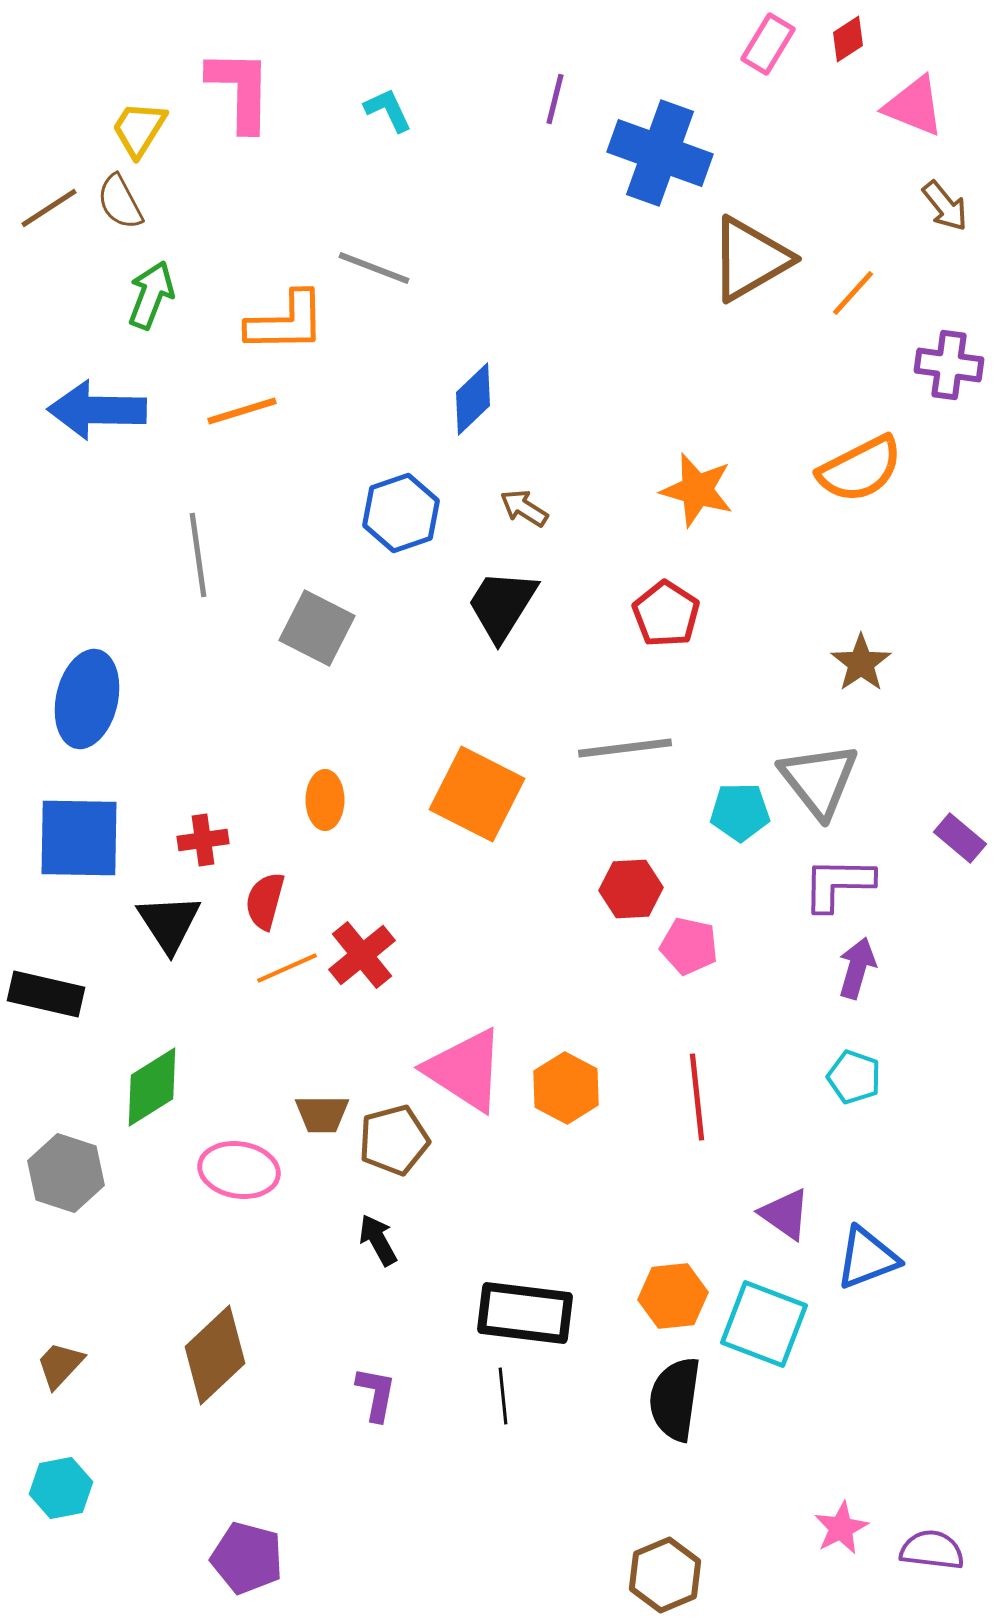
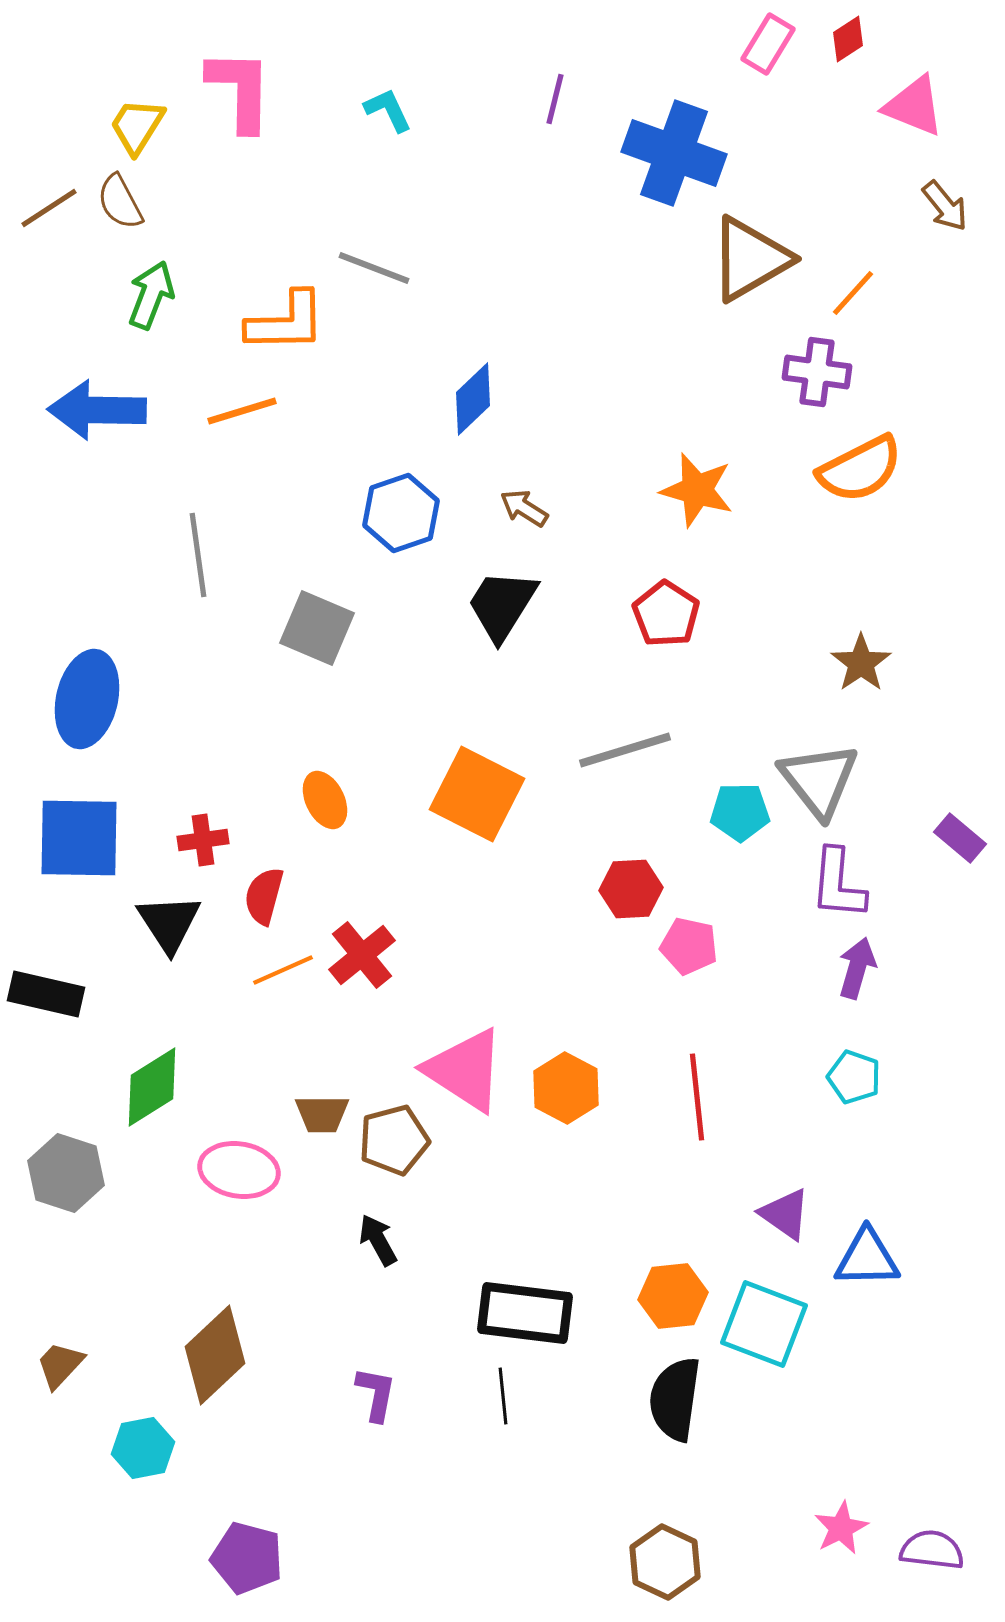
yellow trapezoid at (139, 129): moved 2 px left, 3 px up
blue cross at (660, 153): moved 14 px right
purple cross at (949, 365): moved 132 px left, 7 px down
gray square at (317, 628): rotated 4 degrees counterclockwise
gray line at (625, 748): moved 2 px down; rotated 10 degrees counterclockwise
orange ellipse at (325, 800): rotated 26 degrees counterclockwise
purple L-shape at (838, 884): rotated 86 degrees counterclockwise
red semicircle at (265, 901): moved 1 px left, 5 px up
orange line at (287, 968): moved 4 px left, 2 px down
blue triangle at (867, 1258): rotated 20 degrees clockwise
cyan hexagon at (61, 1488): moved 82 px right, 40 px up
brown hexagon at (665, 1575): moved 13 px up; rotated 12 degrees counterclockwise
